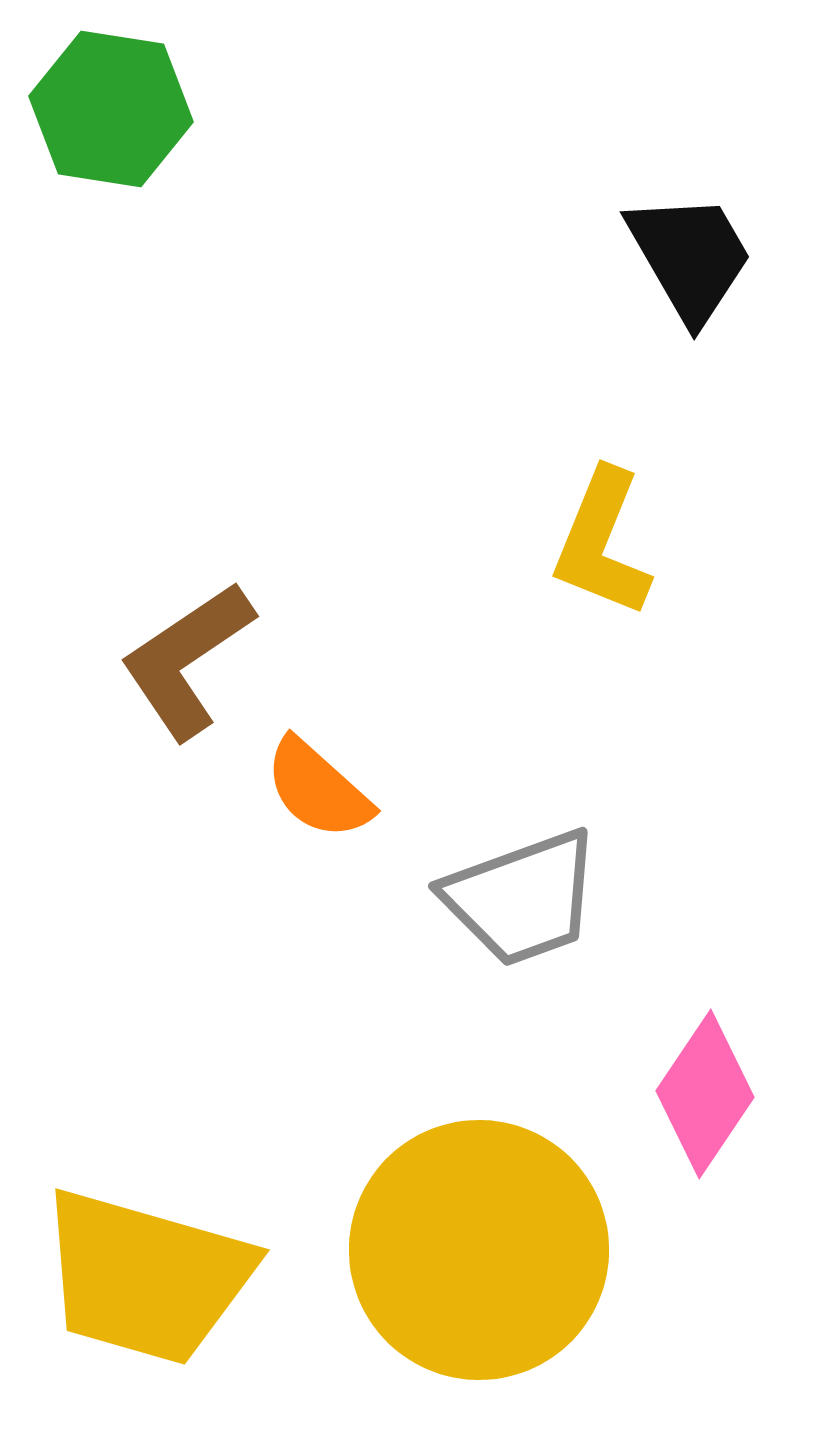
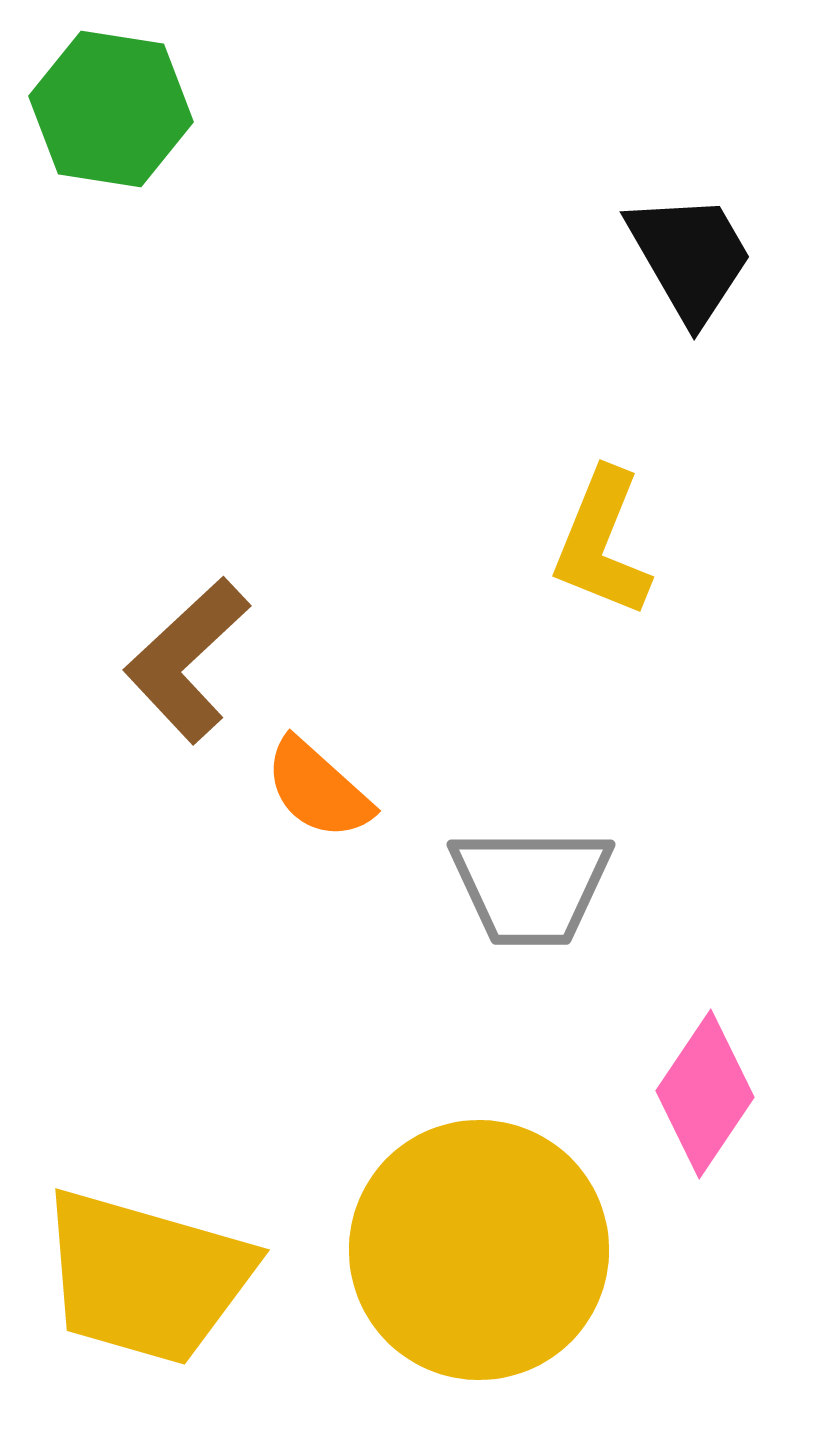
brown L-shape: rotated 9 degrees counterclockwise
gray trapezoid: moved 9 px right, 12 px up; rotated 20 degrees clockwise
